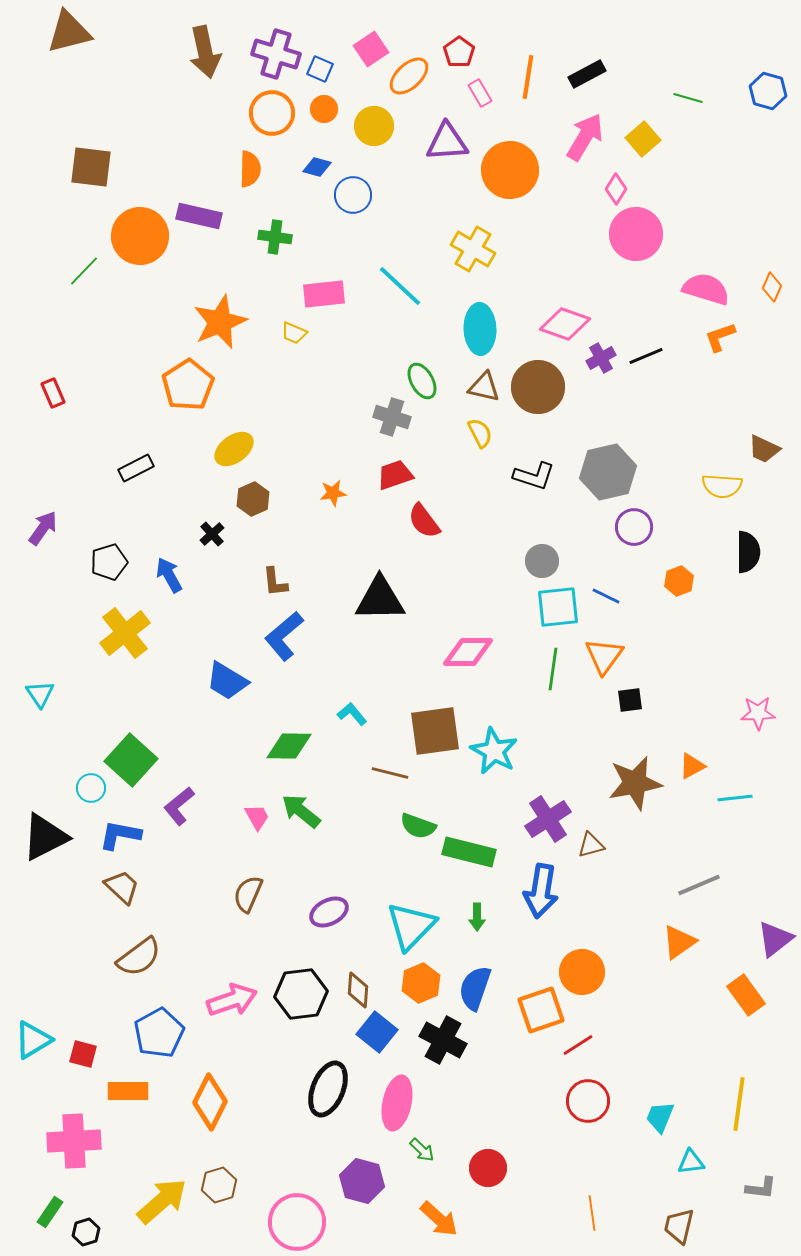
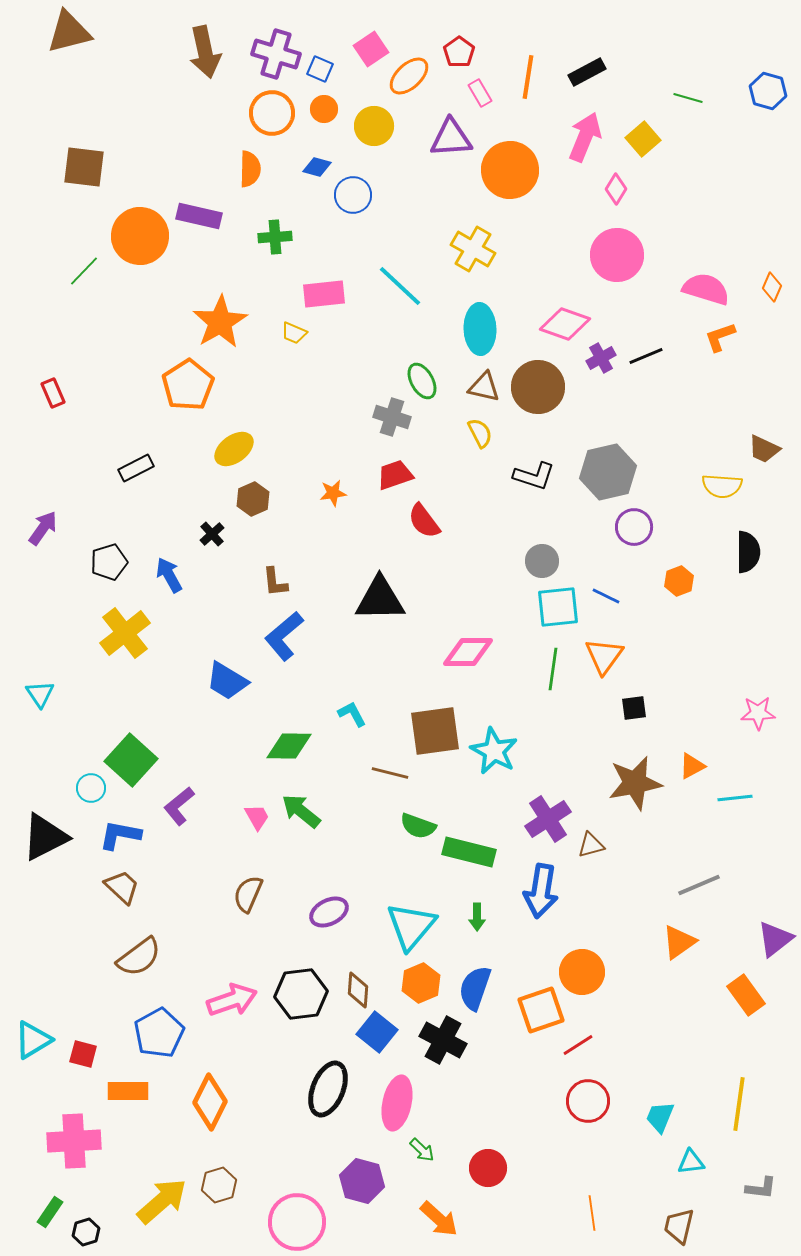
black rectangle at (587, 74): moved 2 px up
pink arrow at (585, 137): rotated 9 degrees counterclockwise
purple triangle at (447, 142): moved 4 px right, 4 px up
brown square at (91, 167): moved 7 px left
pink circle at (636, 234): moved 19 px left, 21 px down
green cross at (275, 237): rotated 12 degrees counterclockwise
orange star at (220, 322): rotated 8 degrees counterclockwise
black square at (630, 700): moved 4 px right, 8 px down
cyan L-shape at (352, 714): rotated 12 degrees clockwise
cyan triangle at (411, 926): rotated 4 degrees counterclockwise
